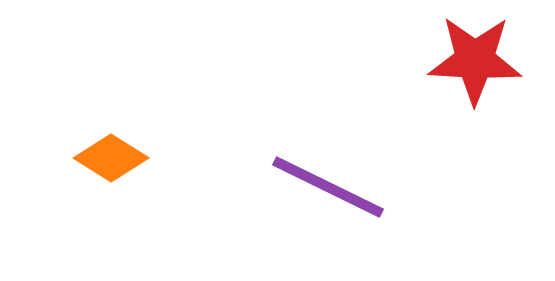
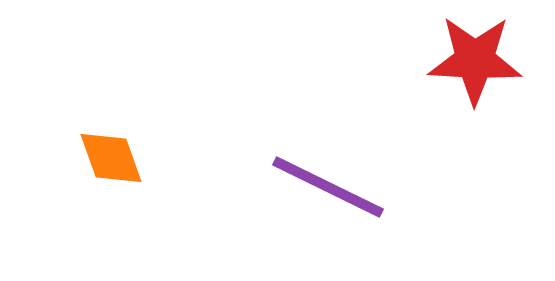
orange diamond: rotated 38 degrees clockwise
